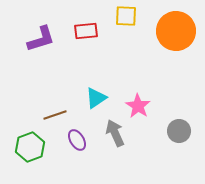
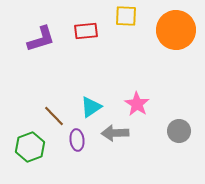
orange circle: moved 1 px up
cyan triangle: moved 5 px left, 9 px down
pink star: moved 1 px left, 2 px up
brown line: moved 1 px left, 1 px down; rotated 65 degrees clockwise
gray arrow: rotated 68 degrees counterclockwise
purple ellipse: rotated 25 degrees clockwise
